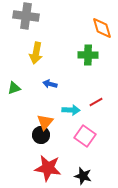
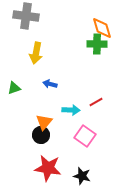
green cross: moved 9 px right, 11 px up
orange triangle: moved 1 px left
black star: moved 1 px left
